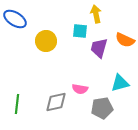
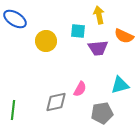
yellow arrow: moved 3 px right, 1 px down
cyan square: moved 2 px left
orange semicircle: moved 1 px left, 4 px up
purple trapezoid: moved 1 px left; rotated 110 degrees counterclockwise
cyan triangle: moved 2 px down
pink semicircle: rotated 70 degrees counterclockwise
green line: moved 4 px left, 6 px down
gray pentagon: moved 5 px down
